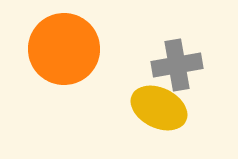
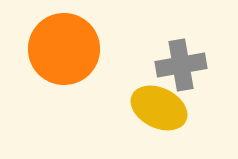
gray cross: moved 4 px right
